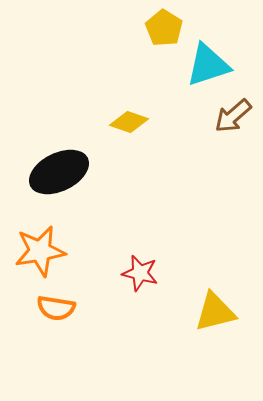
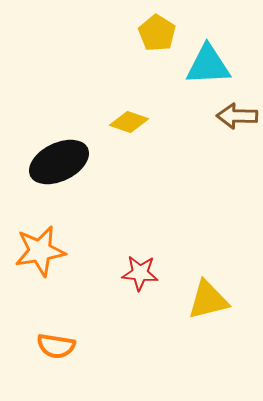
yellow pentagon: moved 7 px left, 5 px down
cyan triangle: rotated 15 degrees clockwise
brown arrow: moved 4 px right; rotated 42 degrees clockwise
black ellipse: moved 10 px up
red star: rotated 9 degrees counterclockwise
orange semicircle: moved 38 px down
yellow triangle: moved 7 px left, 12 px up
